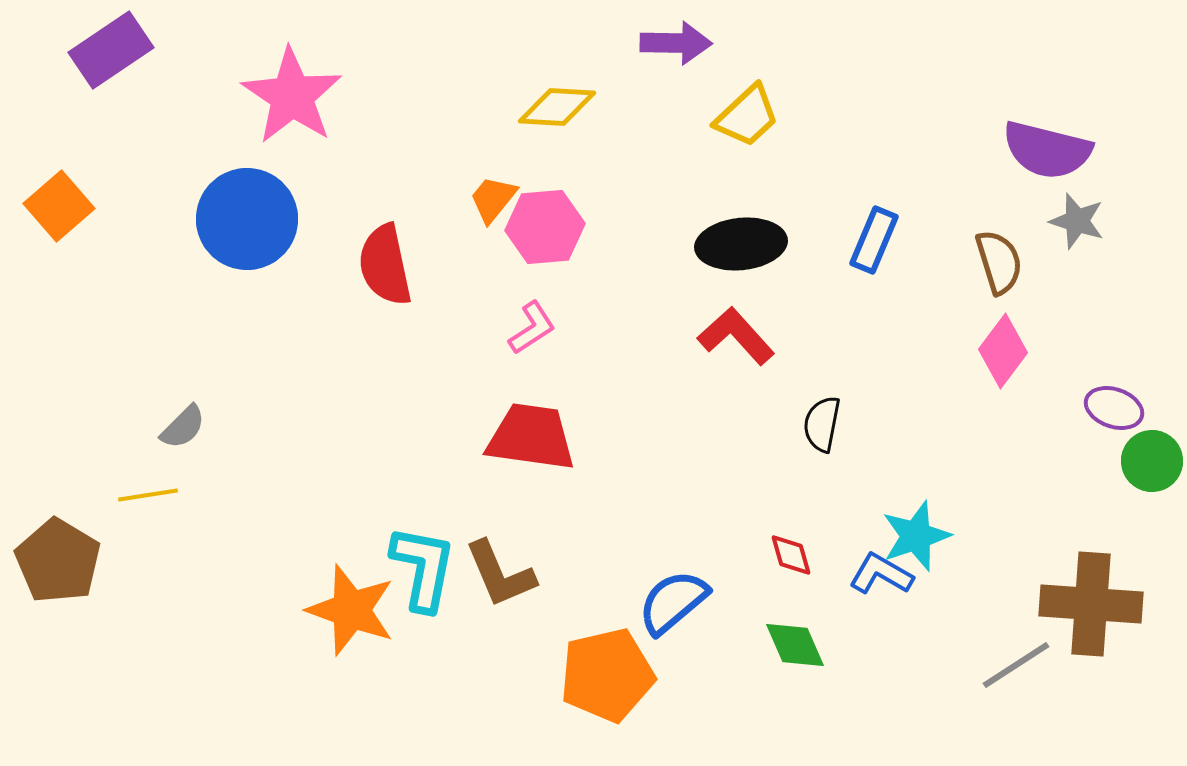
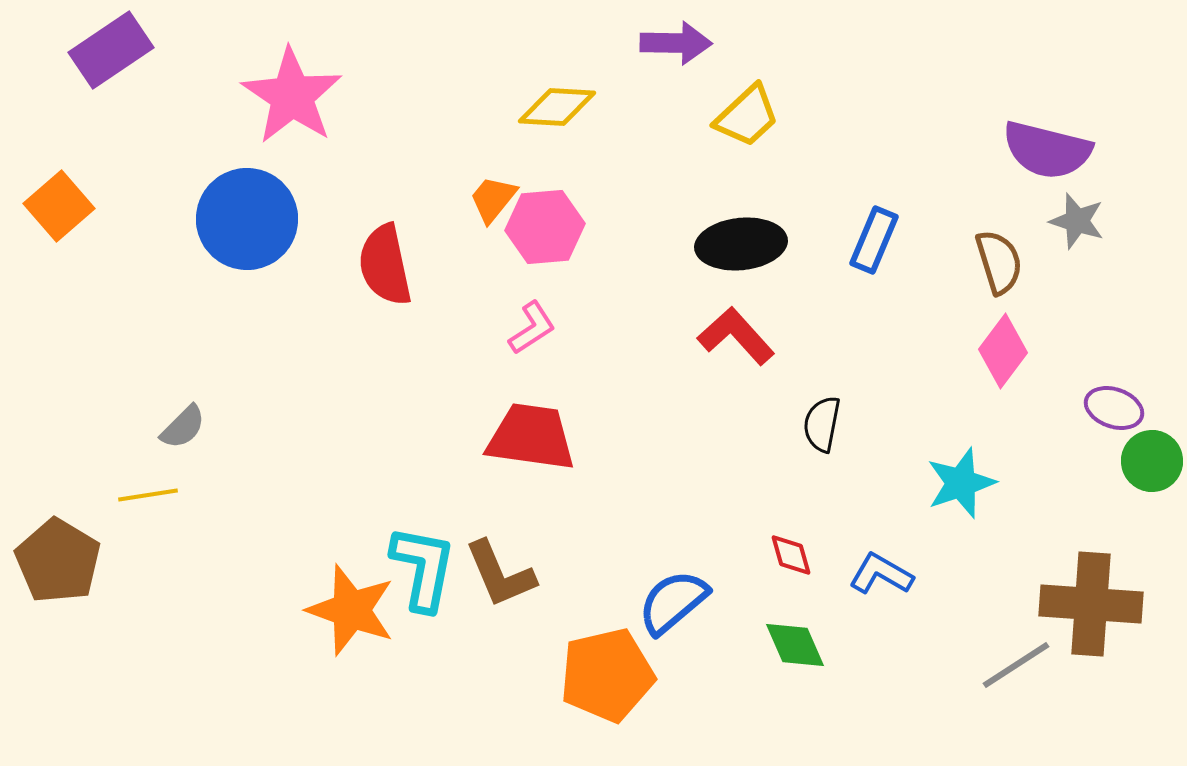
cyan star: moved 45 px right, 53 px up
